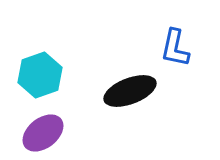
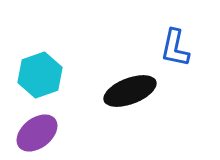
purple ellipse: moved 6 px left
